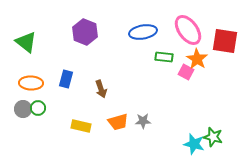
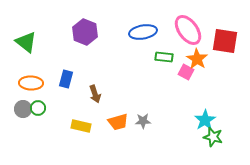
brown arrow: moved 6 px left, 5 px down
cyan star: moved 11 px right, 24 px up; rotated 25 degrees clockwise
